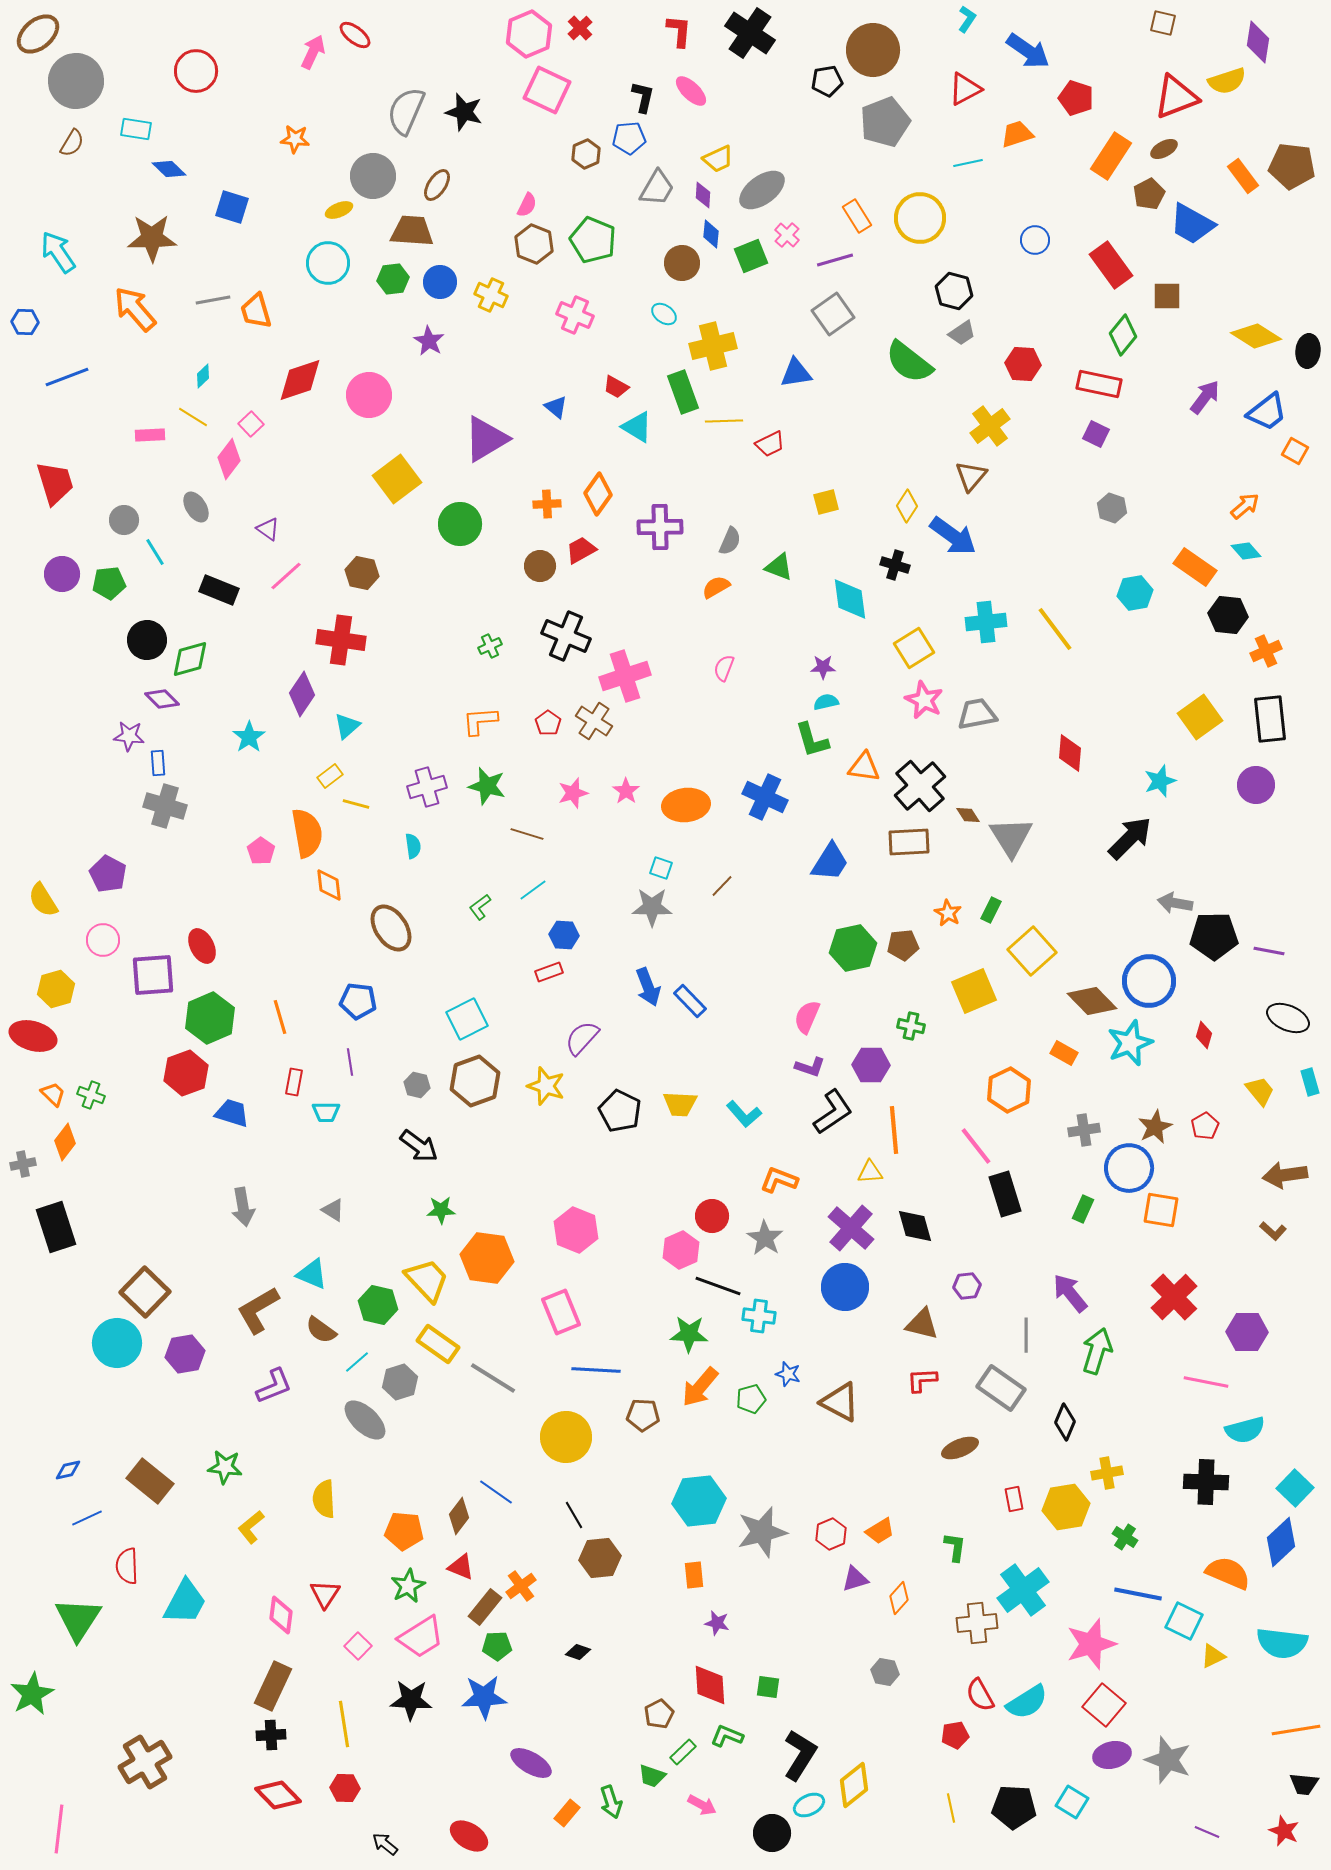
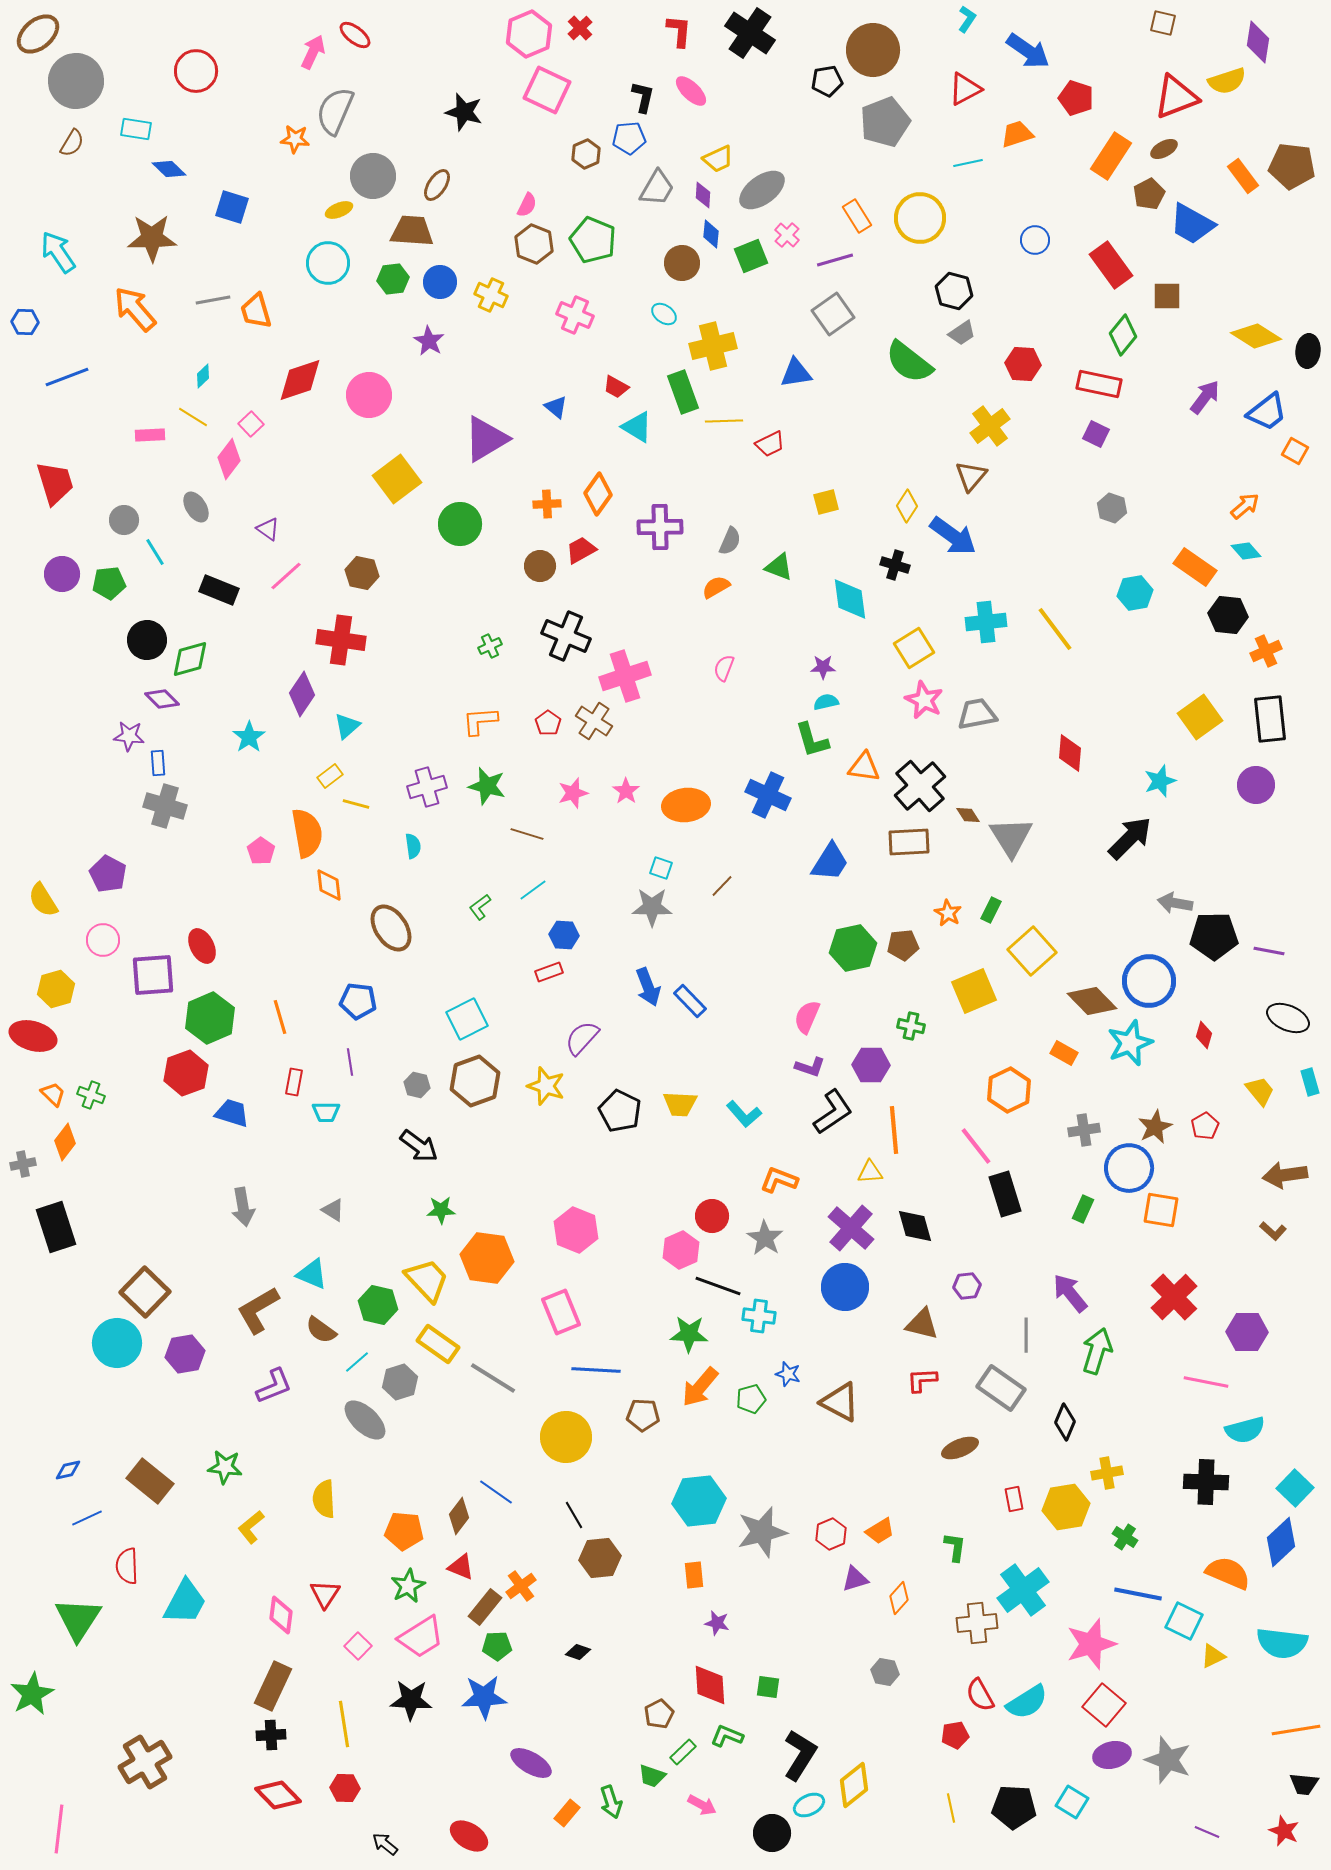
gray semicircle at (406, 111): moved 71 px left
blue cross at (765, 797): moved 3 px right, 2 px up
